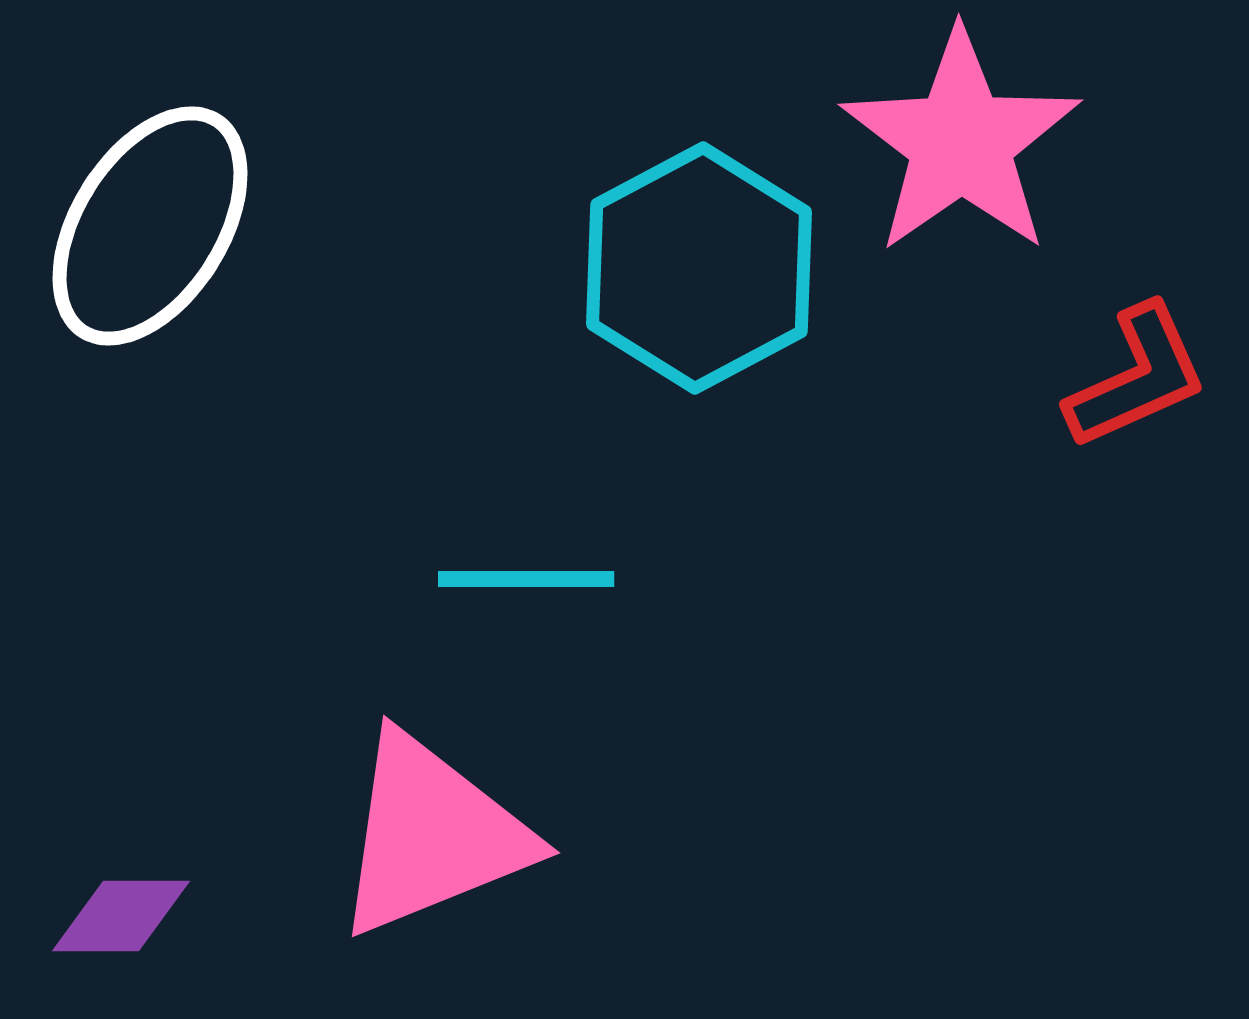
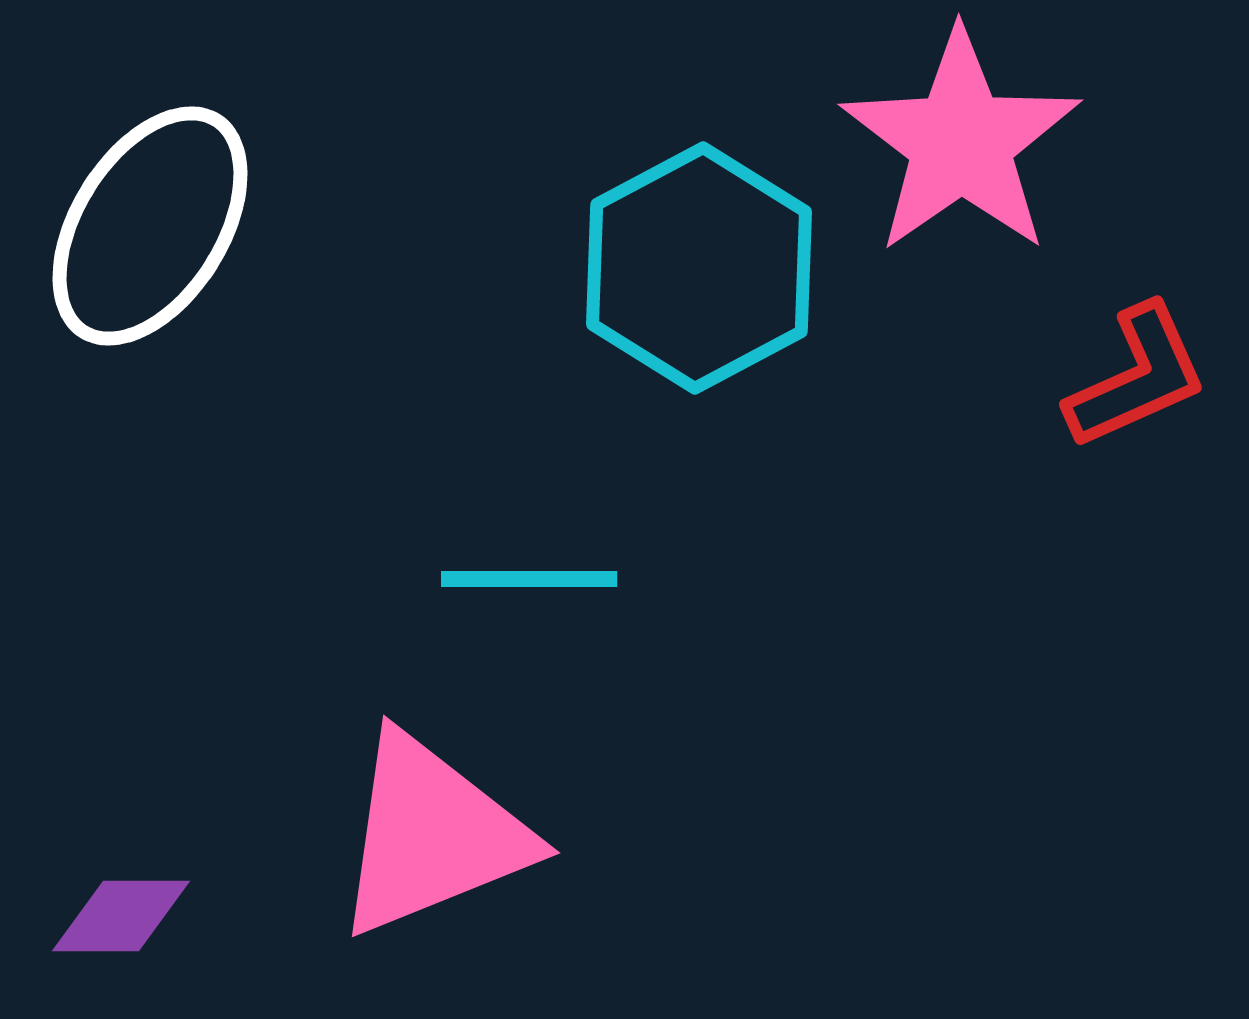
cyan line: moved 3 px right
